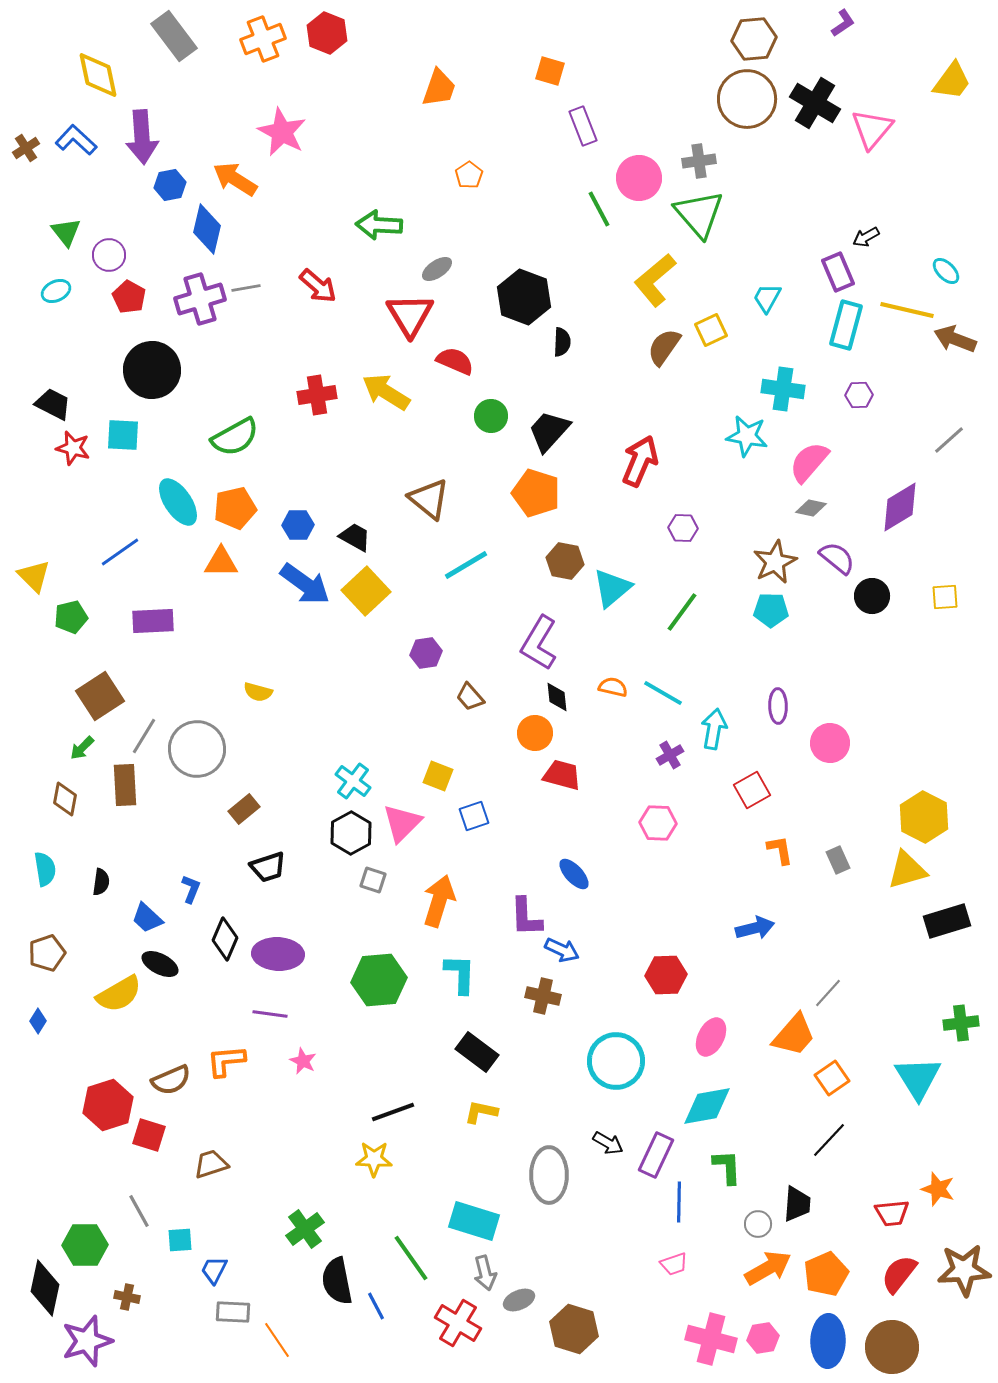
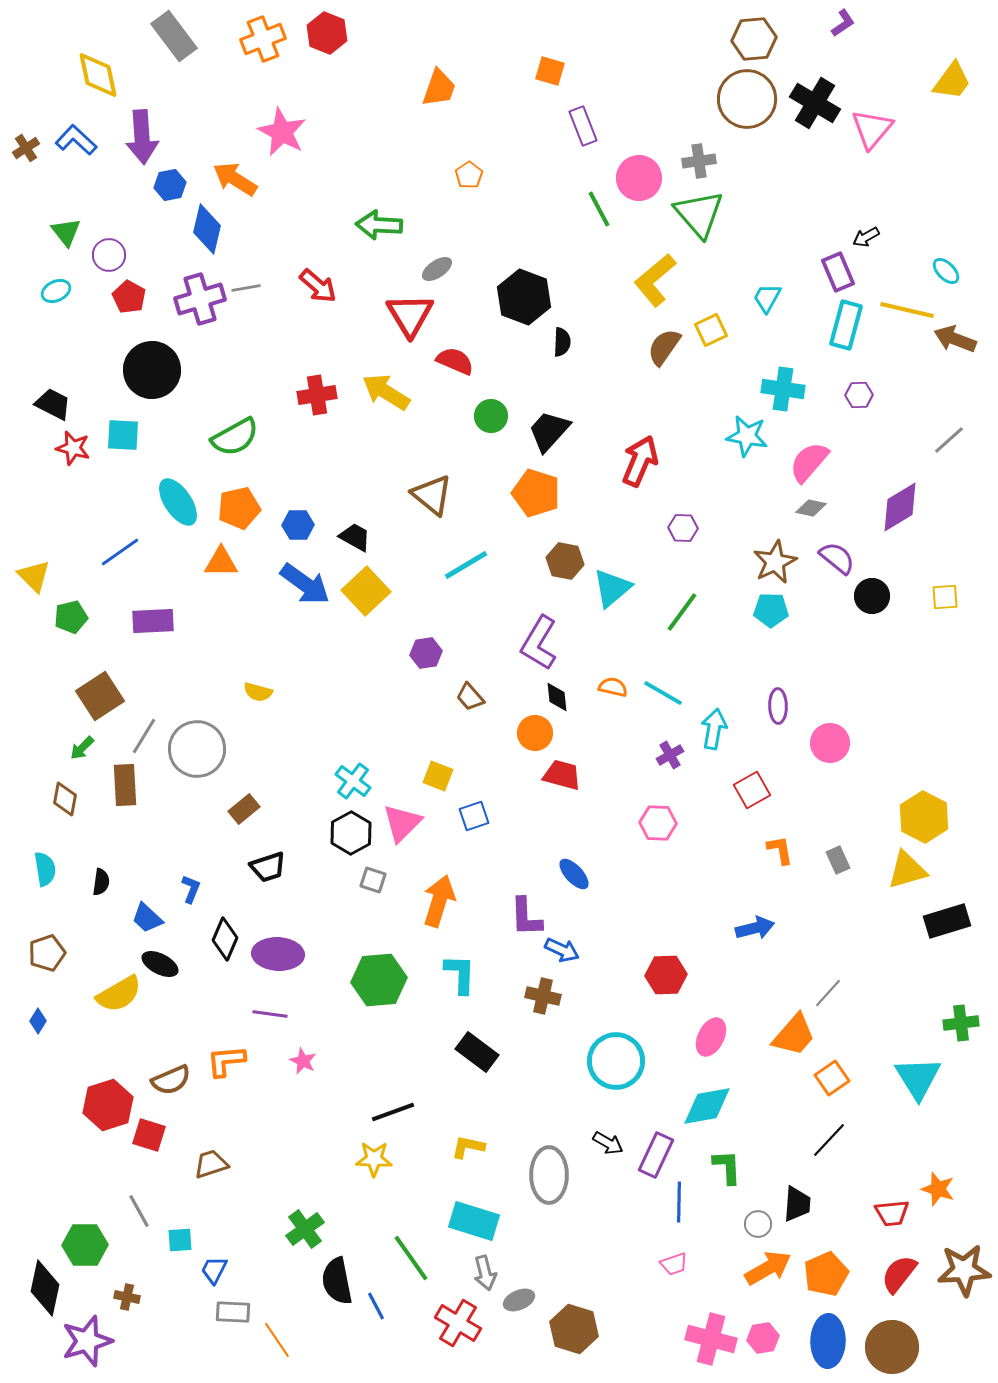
brown triangle at (429, 499): moved 3 px right, 4 px up
orange pentagon at (235, 508): moved 4 px right
yellow L-shape at (481, 1112): moved 13 px left, 35 px down
